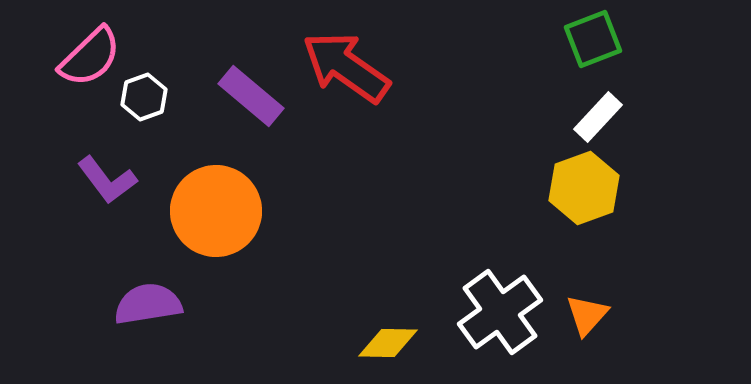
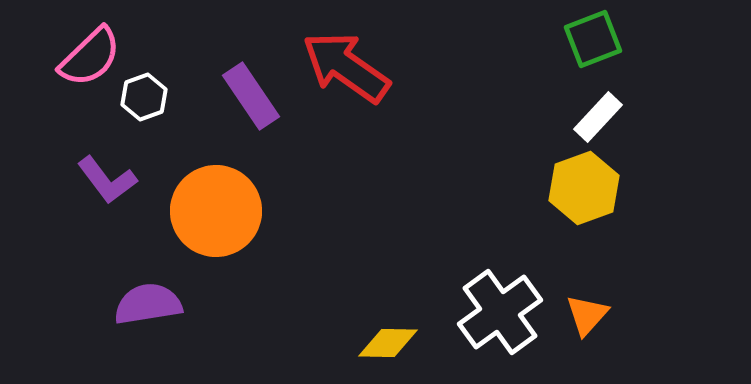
purple rectangle: rotated 16 degrees clockwise
